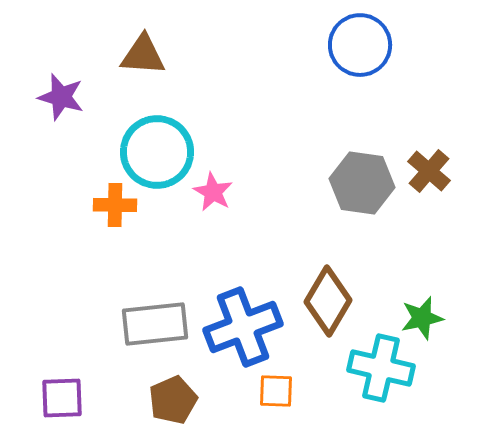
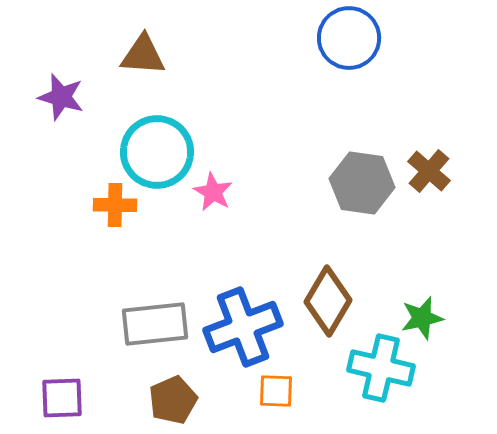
blue circle: moved 11 px left, 7 px up
